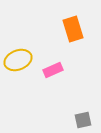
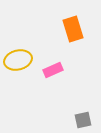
yellow ellipse: rotated 8 degrees clockwise
